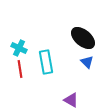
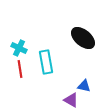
blue triangle: moved 3 px left, 24 px down; rotated 32 degrees counterclockwise
